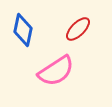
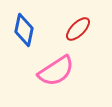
blue diamond: moved 1 px right
